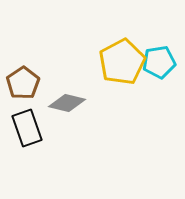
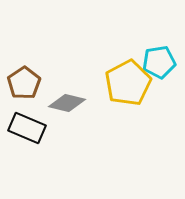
yellow pentagon: moved 6 px right, 21 px down
brown pentagon: moved 1 px right
black rectangle: rotated 48 degrees counterclockwise
